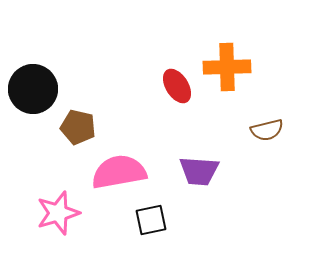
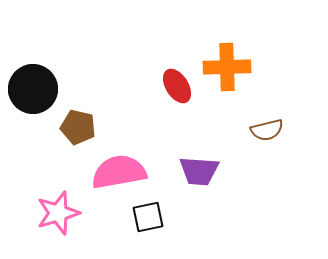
black square: moved 3 px left, 3 px up
